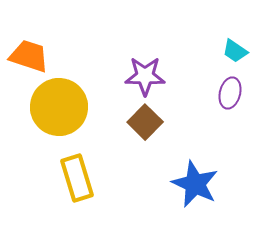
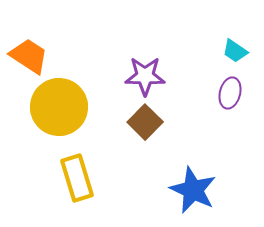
orange trapezoid: rotated 15 degrees clockwise
blue star: moved 2 px left, 6 px down
